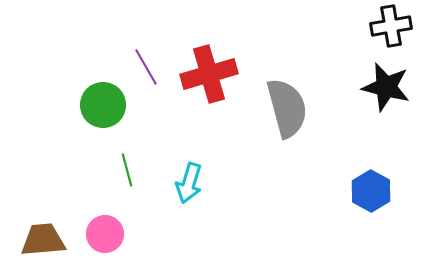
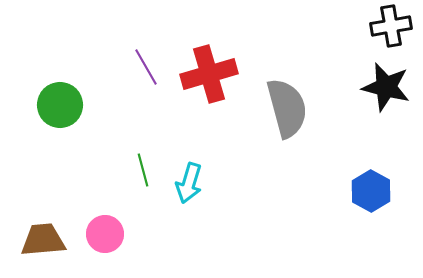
green circle: moved 43 px left
green line: moved 16 px right
